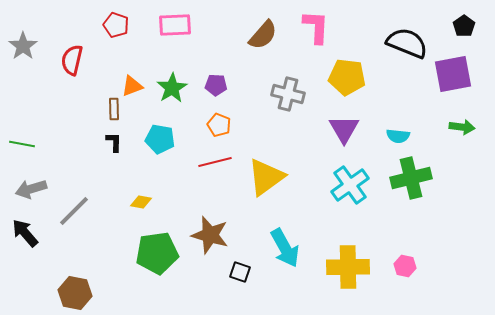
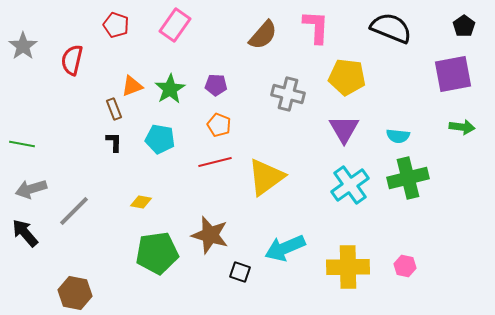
pink rectangle: rotated 52 degrees counterclockwise
black semicircle: moved 16 px left, 15 px up
green star: moved 2 px left, 1 px down
brown rectangle: rotated 20 degrees counterclockwise
green cross: moved 3 px left
cyan arrow: rotated 96 degrees clockwise
